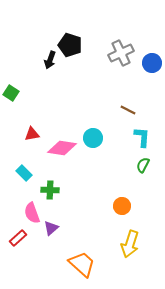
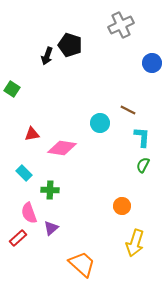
gray cross: moved 28 px up
black arrow: moved 3 px left, 4 px up
green square: moved 1 px right, 4 px up
cyan circle: moved 7 px right, 15 px up
pink semicircle: moved 3 px left
yellow arrow: moved 5 px right, 1 px up
